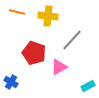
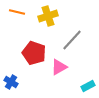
yellow cross: rotated 24 degrees counterclockwise
